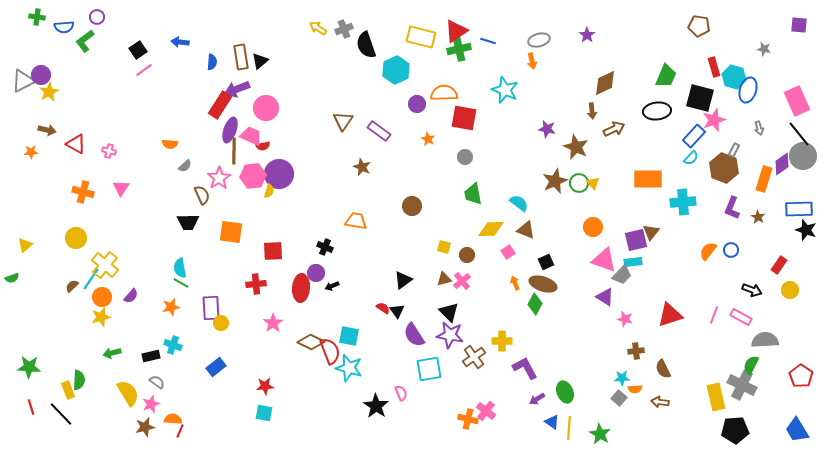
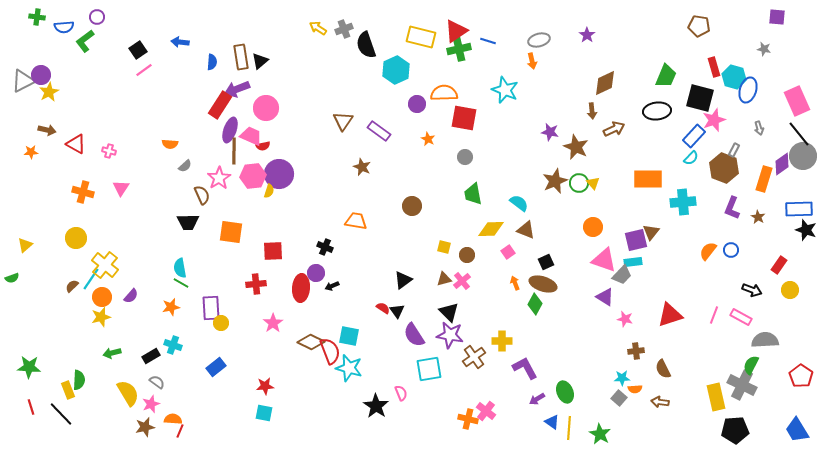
purple square at (799, 25): moved 22 px left, 8 px up
purple star at (547, 129): moved 3 px right, 3 px down
black rectangle at (151, 356): rotated 18 degrees counterclockwise
